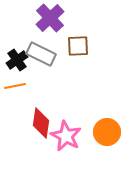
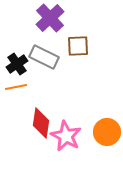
gray rectangle: moved 3 px right, 3 px down
black cross: moved 4 px down
orange line: moved 1 px right, 1 px down
